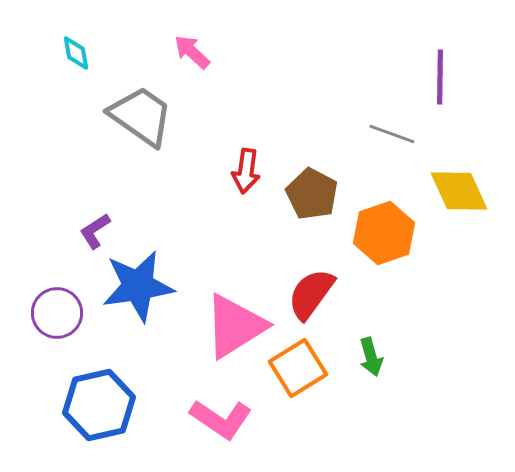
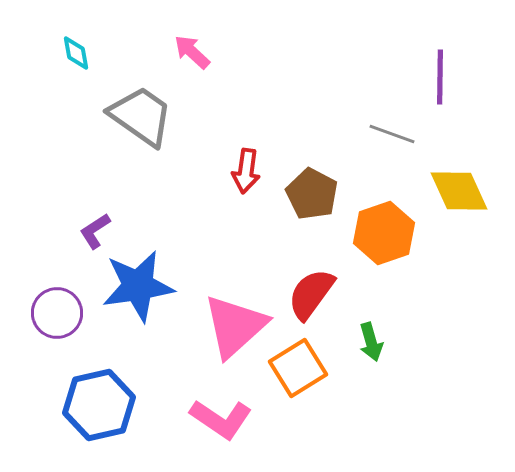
pink triangle: rotated 10 degrees counterclockwise
green arrow: moved 15 px up
